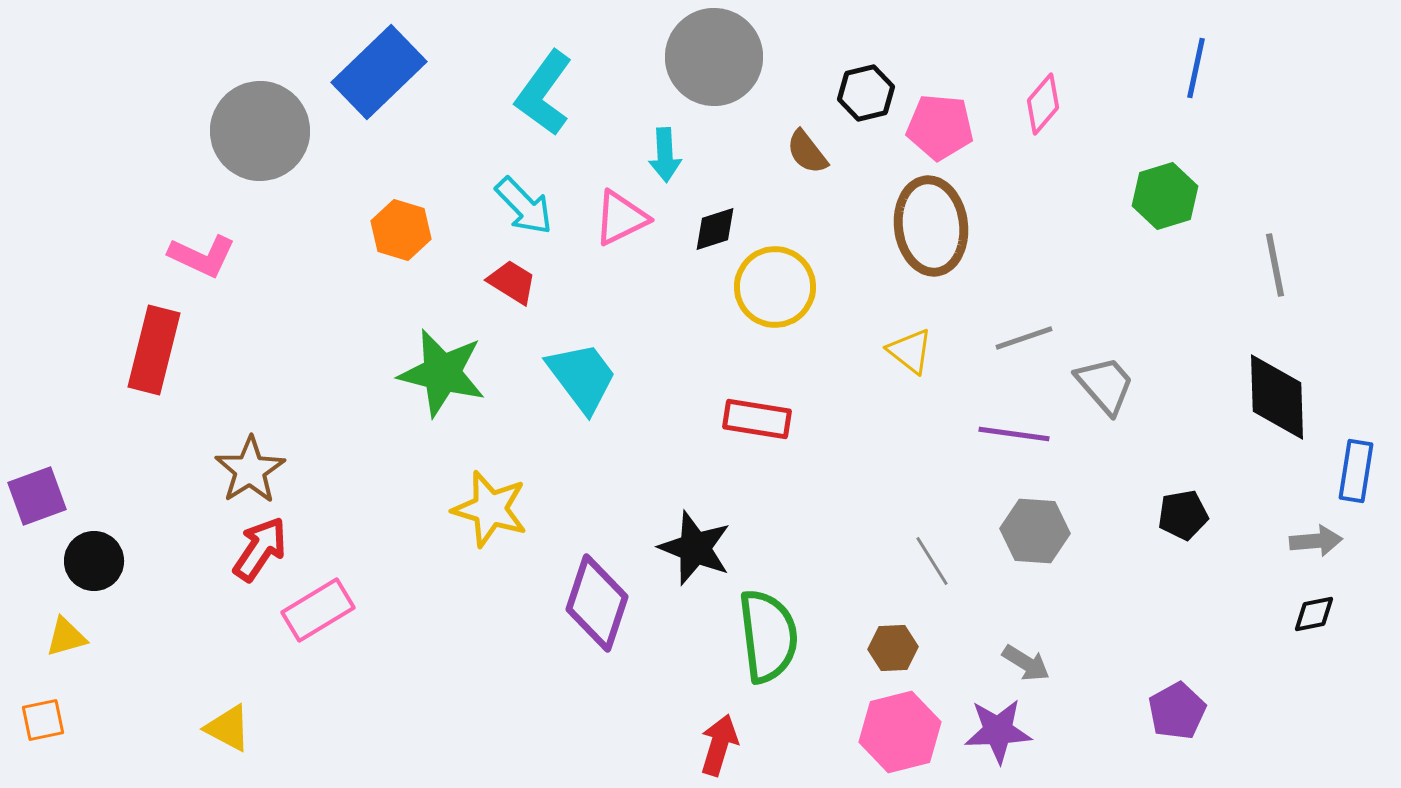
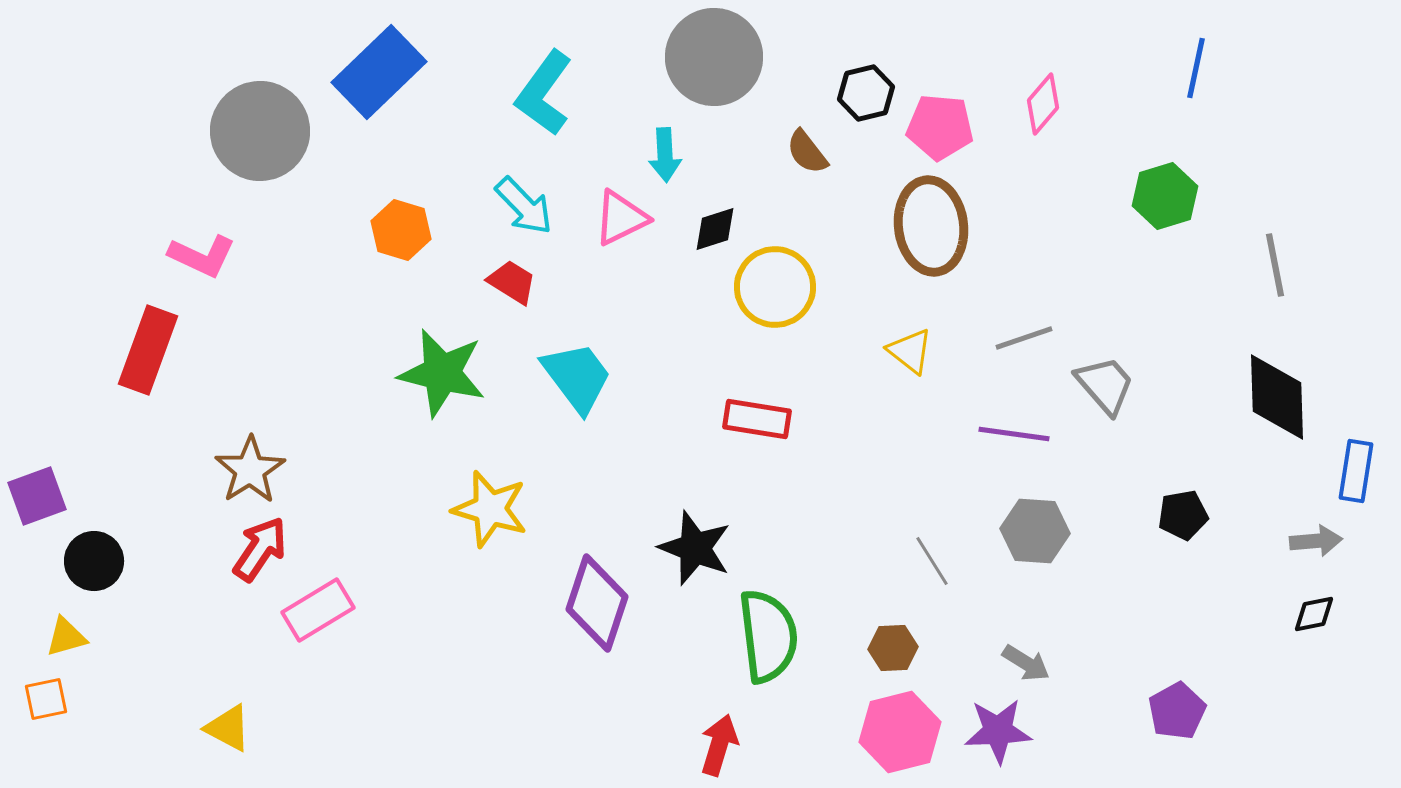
red rectangle at (154, 350): moved 6 px left; rotated 6 degrees clockwise
cyan trapezoid at (582, 377): moved 5 px left
orange square at (43, 720): moved 3 px right, 21 px up
